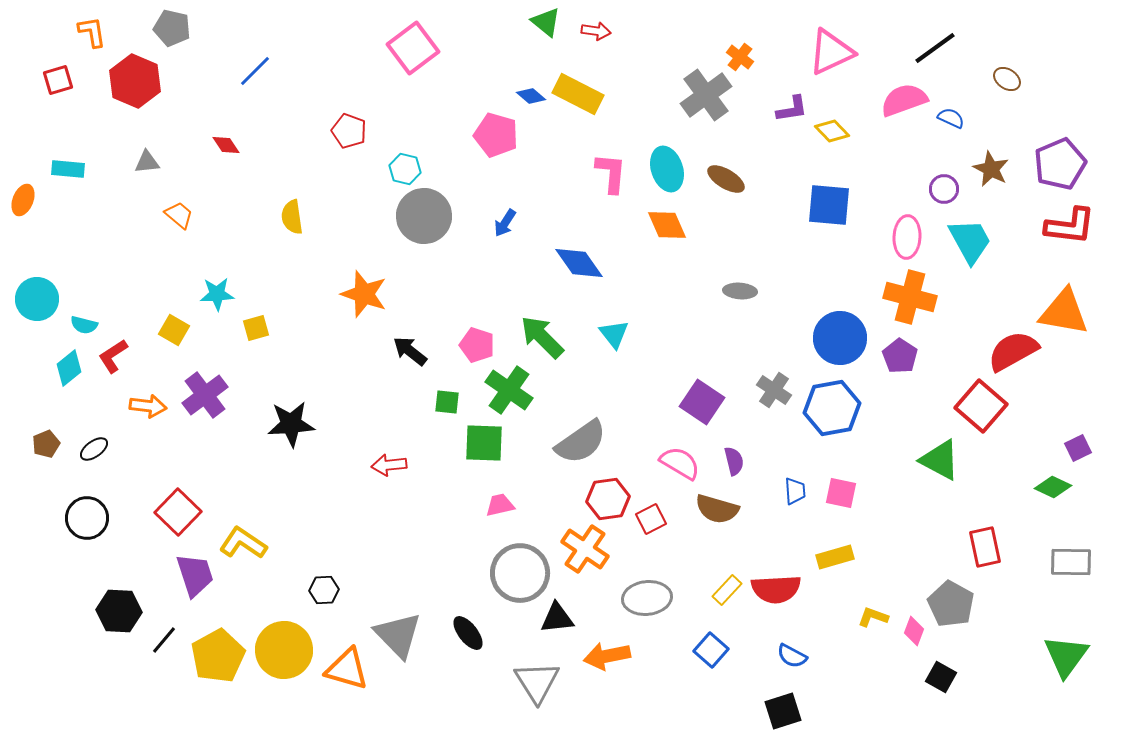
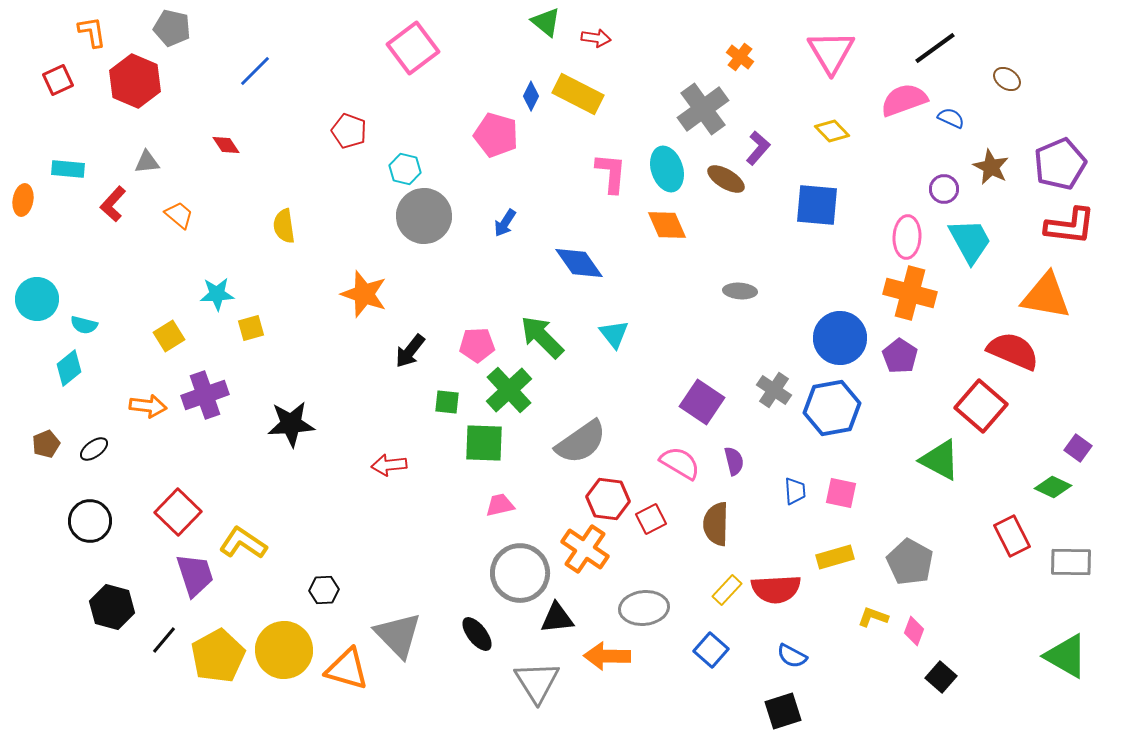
red arrow at (596, 31): moved 7 px down
pink triangle at (831, 52): rotated 36 degrees counterclockwise
red square at (58, 80): rotated 8 degrees counterclockwise
gray cross at (706, 95): moved 3 px left, 14 px down
blue diamond at (531, 96): rotated 76 degrees clockwise
purple L-shape at (792, 109): moved 34 px left, 39 px down; rotated 40 degrees counterclockwise
brown star at (991, 169): moved 2 px up
orange ellipse at (23, 200): rotated 12 degrees counterclockwise
blue square at (829, 205): moved 12 px left
yellow semicircle at (292, 217): moved 8 px left, 9 px down
orange cross at (910, 297): moved 4 px up
orange triangle at (1064, 312): moved 18 px left, 16 px up
yellow square at (256, 328): moved 5 px left
yellow square at (174, 330): moved 5 px left, 6 px down; rotated 28 degrees clockwise
pink pentagon at (477, 345): rotated 20 degrees counterclockwise
black arrow at (410, 351): rotated 90 degrees counterclockwise
red semicircle at (1013, 351): rotated 52 degrees clockwise
red L-shape at (113, 356): moved 152 px up; rotated 15 degrees counterclockwise
green cross at (509, 390): rotated 12 degrees clockwise
purple cross at (205, 395): rotated 18 degrees clockwise
purple square at (1078, 448): rotated 28 degrees counterclockwise
red hexagon at (608, 499): rotated 15 degrees clockwise
brown semicircle at (717, 509): moved 1 px left, 15 px down; rotated 75 degrees clockwise
black circle at (87, 518): moved 3 px right, 3 px down
red rectangle at (985, 547): moved 27 px right, 11 px up; rotated 15 degrees counterclockwise
gray ellipse at (647, 598): moved 3 px left, 10 px down
gray pentagon at (951, 604): moved 41 px left, 42 px up
black hexagon at (119, 611): moved 7 px left, 4 px up; rotated 12 degrees clockwise
black ellipse at (468, 633): moved 9 px right, 1 px down
orange arrow at (607, 656): rotated 12 degrees clockwise
green triangle at (1066, 656): rotated 36 degrees counterclockwise
black square at (941, 677): rotated 12 degrees clockwise
